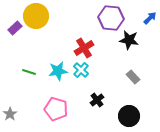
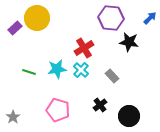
yellow circle: moved 1 px right, 2 px down
black star: moved 2 px down
cyan star: moved 1 px left, 2 px up
gray rectangle: moved 21 px left, 1 px up
black cross: moved 3 px right, 5 px down
pink pentagon: moved 2 px right, 1 px down
gray star: moved 3 px right, 3 px down
